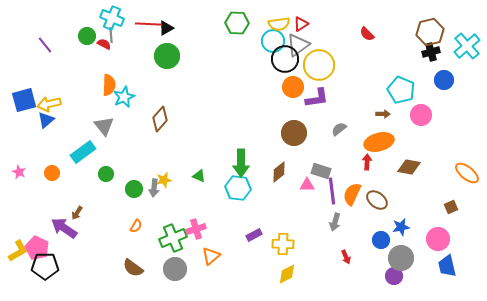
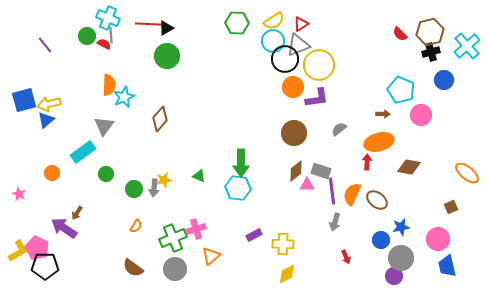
cyan cross at (112, 18): moved 4 px left
yellow semicircle at (279, 24): moved 5 px left, 3 px up; rotated 25 degrees counterclockwise
red semicircle at (367, 34): moved 33 px right
gray triangle at (298, 45): rotated 15 degrees clockwise
gray triangle at (104, 126): rotated 15 degrees clockwise
pink star at (19, 172): moved 22 px down
brown diamond at (279, 172): moved 17 px right, 1 px up
